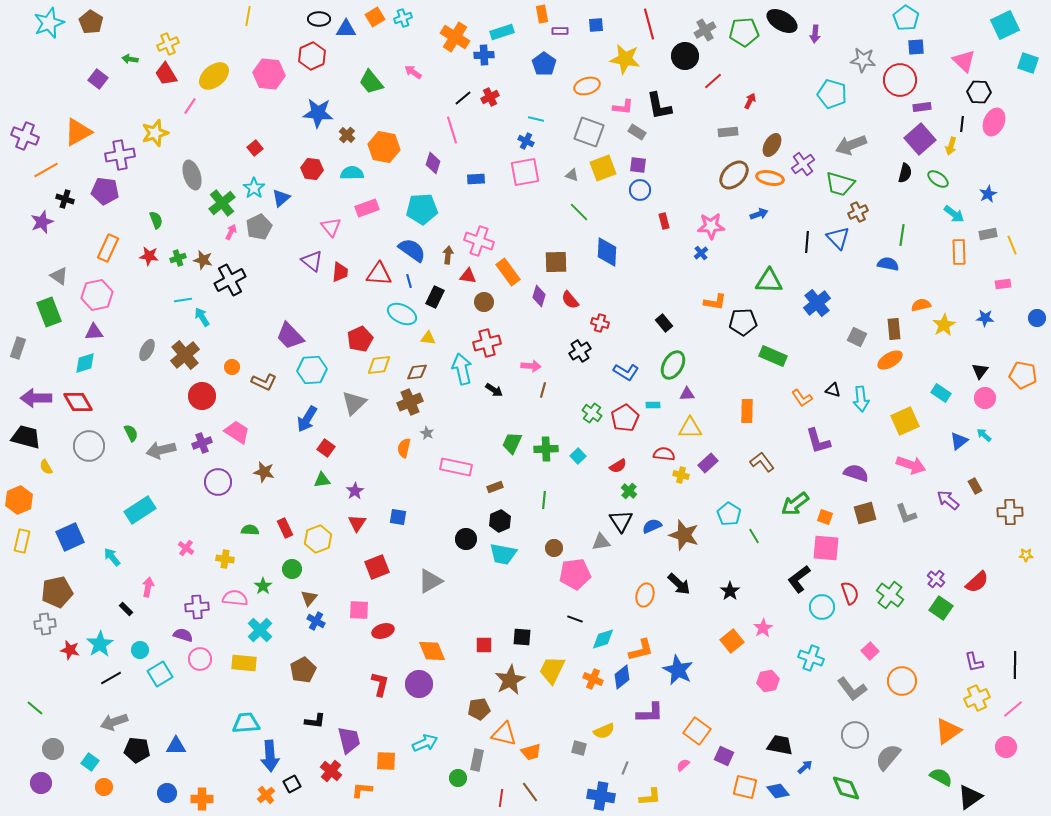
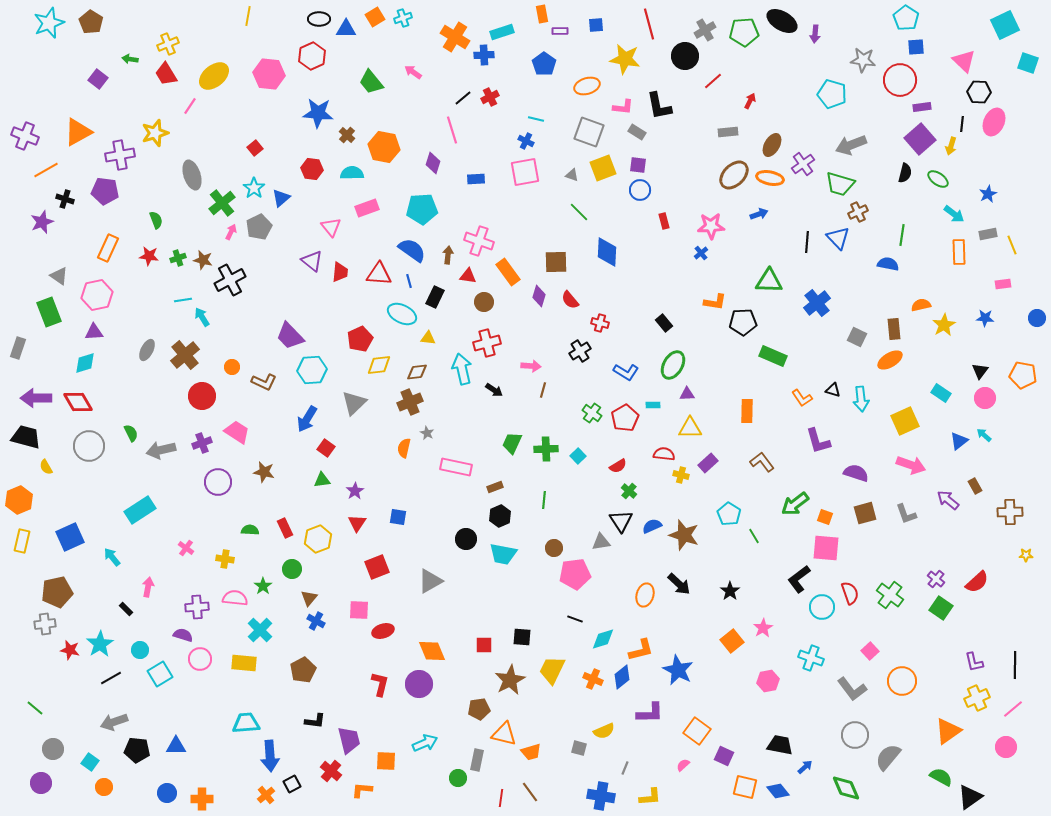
black hexagon at (500, 521): moved 5 px up
